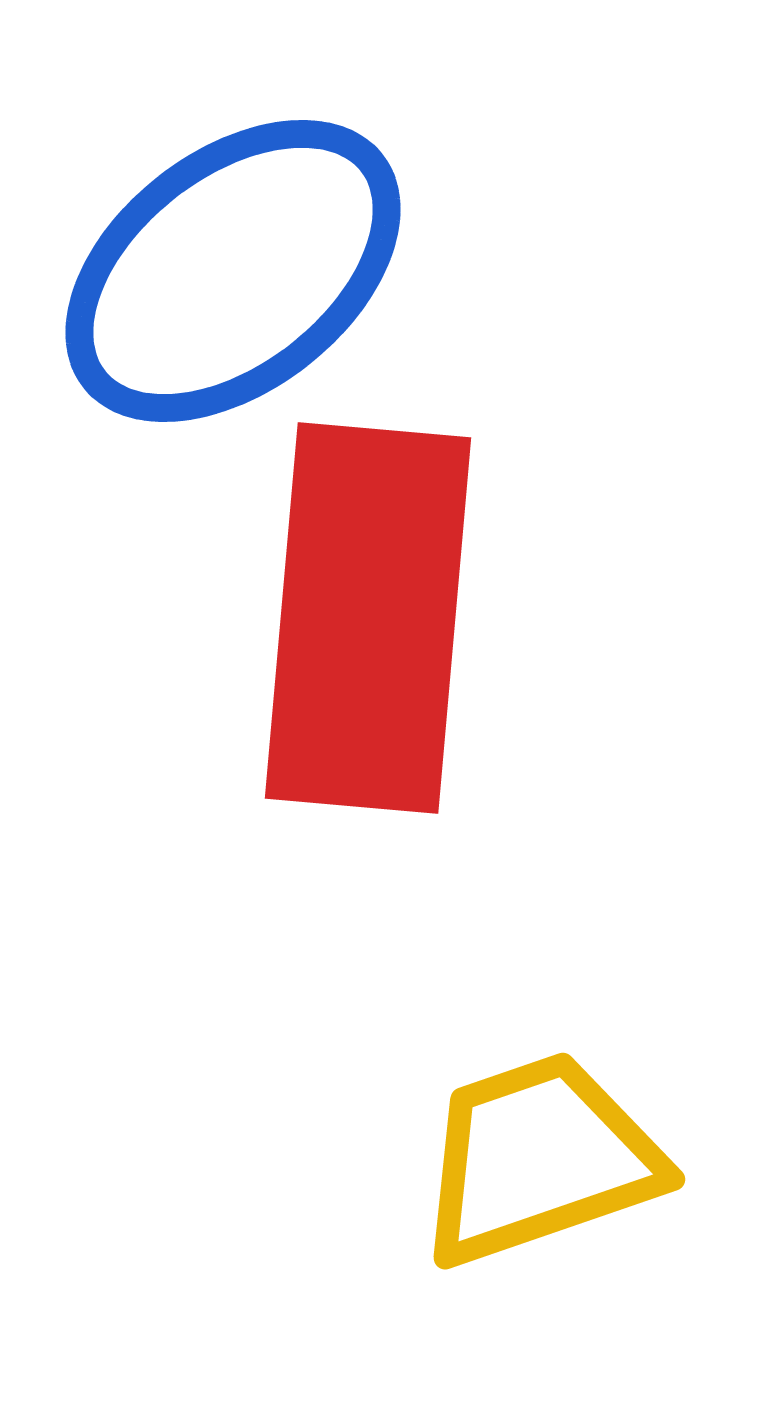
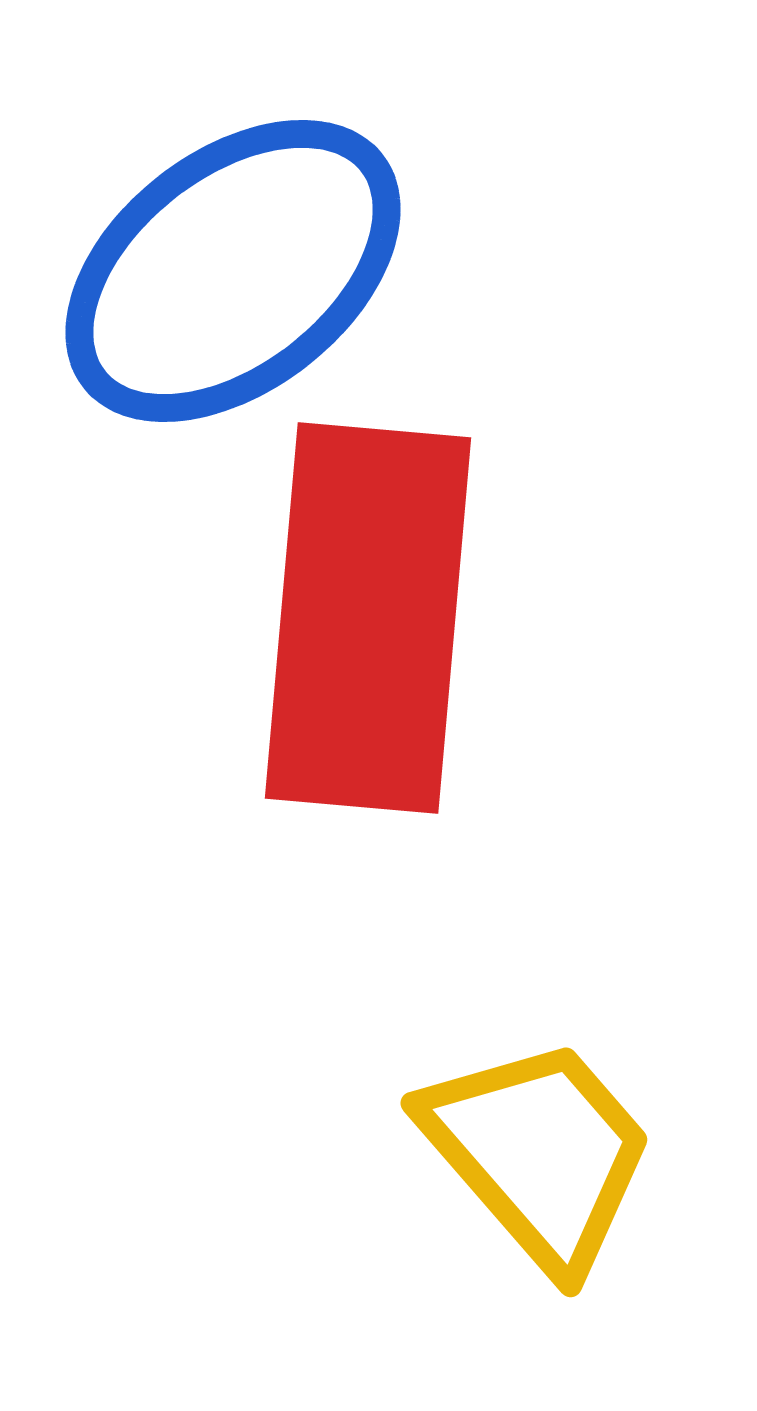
yellow trapezoid: moved 6 px up; rotated 68 degrees clockwise
